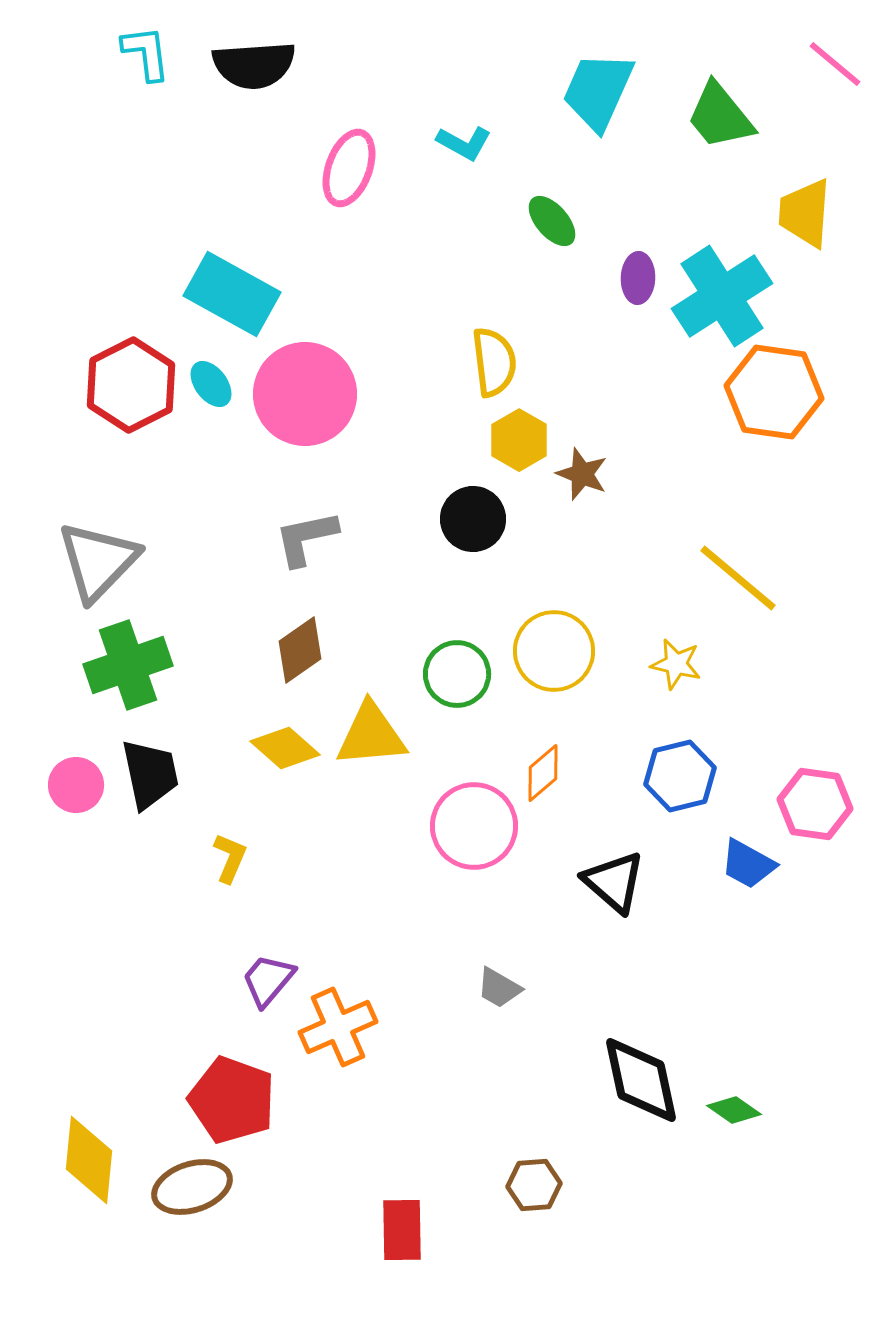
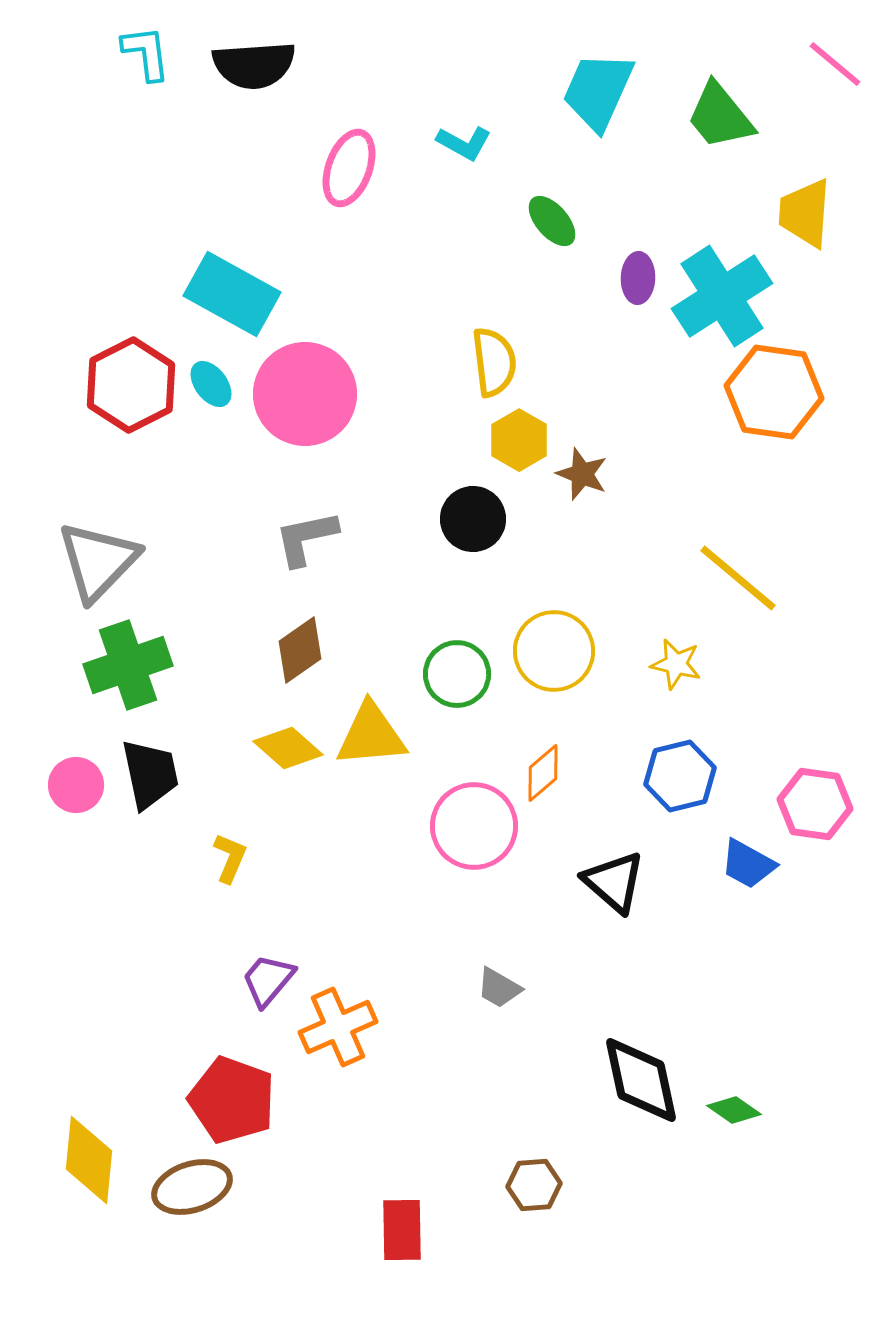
yellow diamond at (285, 748): moved 3 px right
